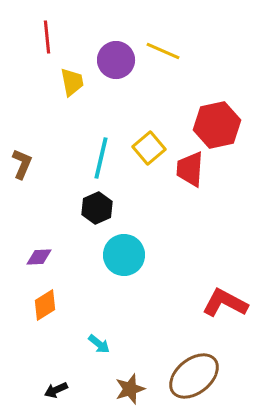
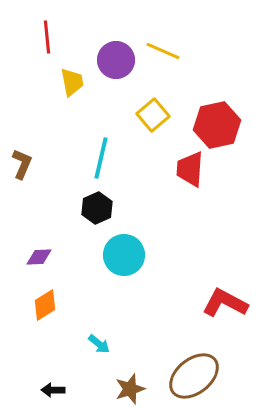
yellow square: moved 4 px right, 33 px up
black arrow: moved 3 px left; rotated 25 degrees clockwise
